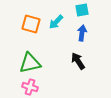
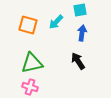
cyan square: moved 2 px left
orange square: moved 3 px left, 1 px down
green triangle: moved 2 px right
